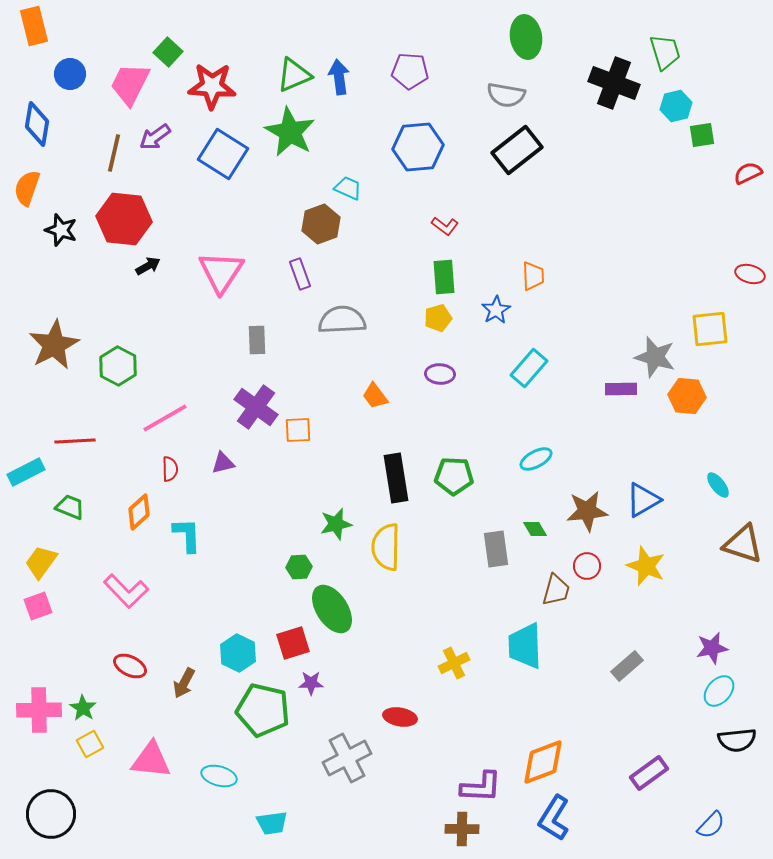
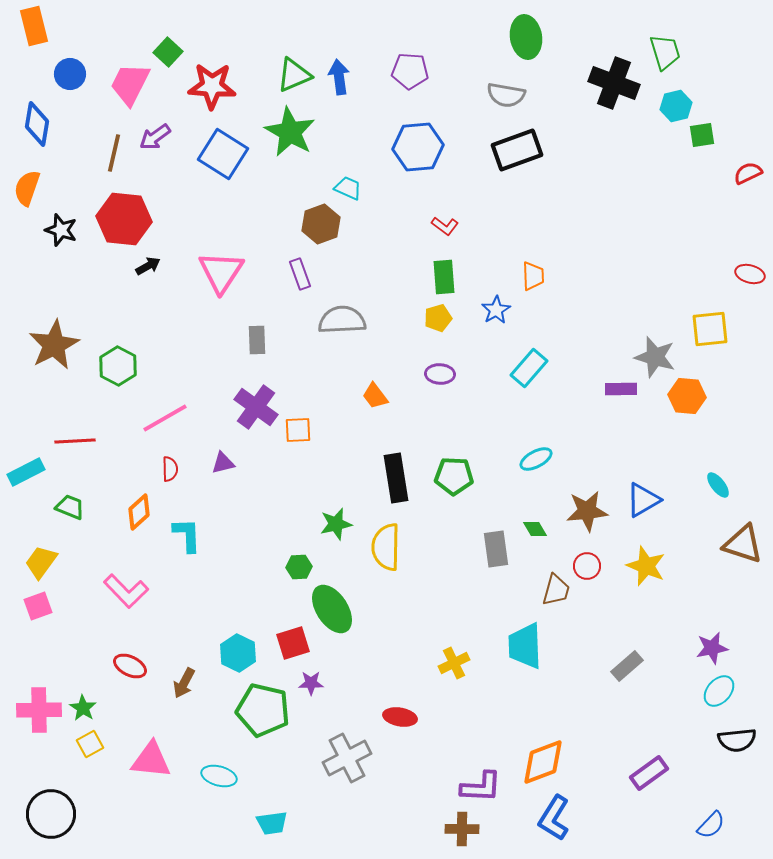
black rectangle at (517, 150): rotated 18 degrees clockwise
